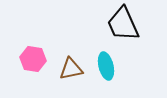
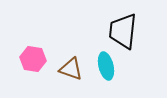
black trapezoid: moved 7 px down; rotated 30 degrees clockwise
brown triangle: rotated 30 degrees clockwise
